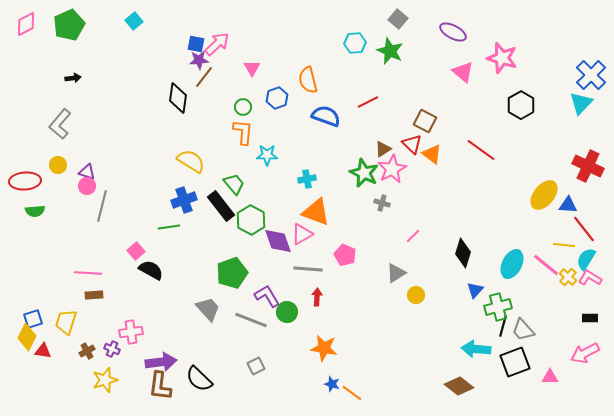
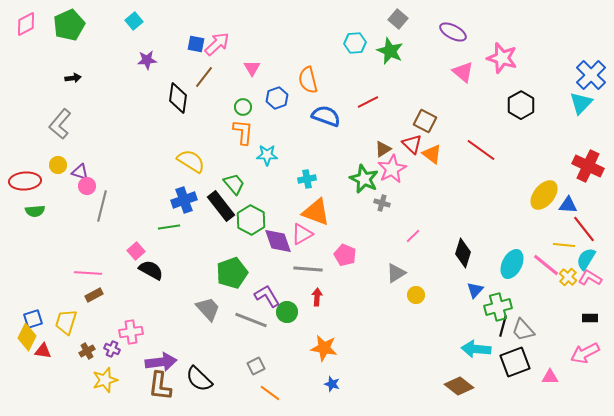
purple star at (199, 60): moved 52 px left
purple triangle at (87, 172): moved 7 px left
green star at (364, 173): moved 6 px down
brown rectangle at (94, 295): rotated 24 degrees counterclockwise
orange line at (352, 393): moved 82 px left
